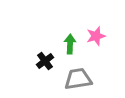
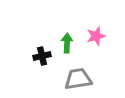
green arrow: moved 3 px left, 1 px up
black cross: moved 3 px left, 5 px up; rotated 24 degrees clockwise
